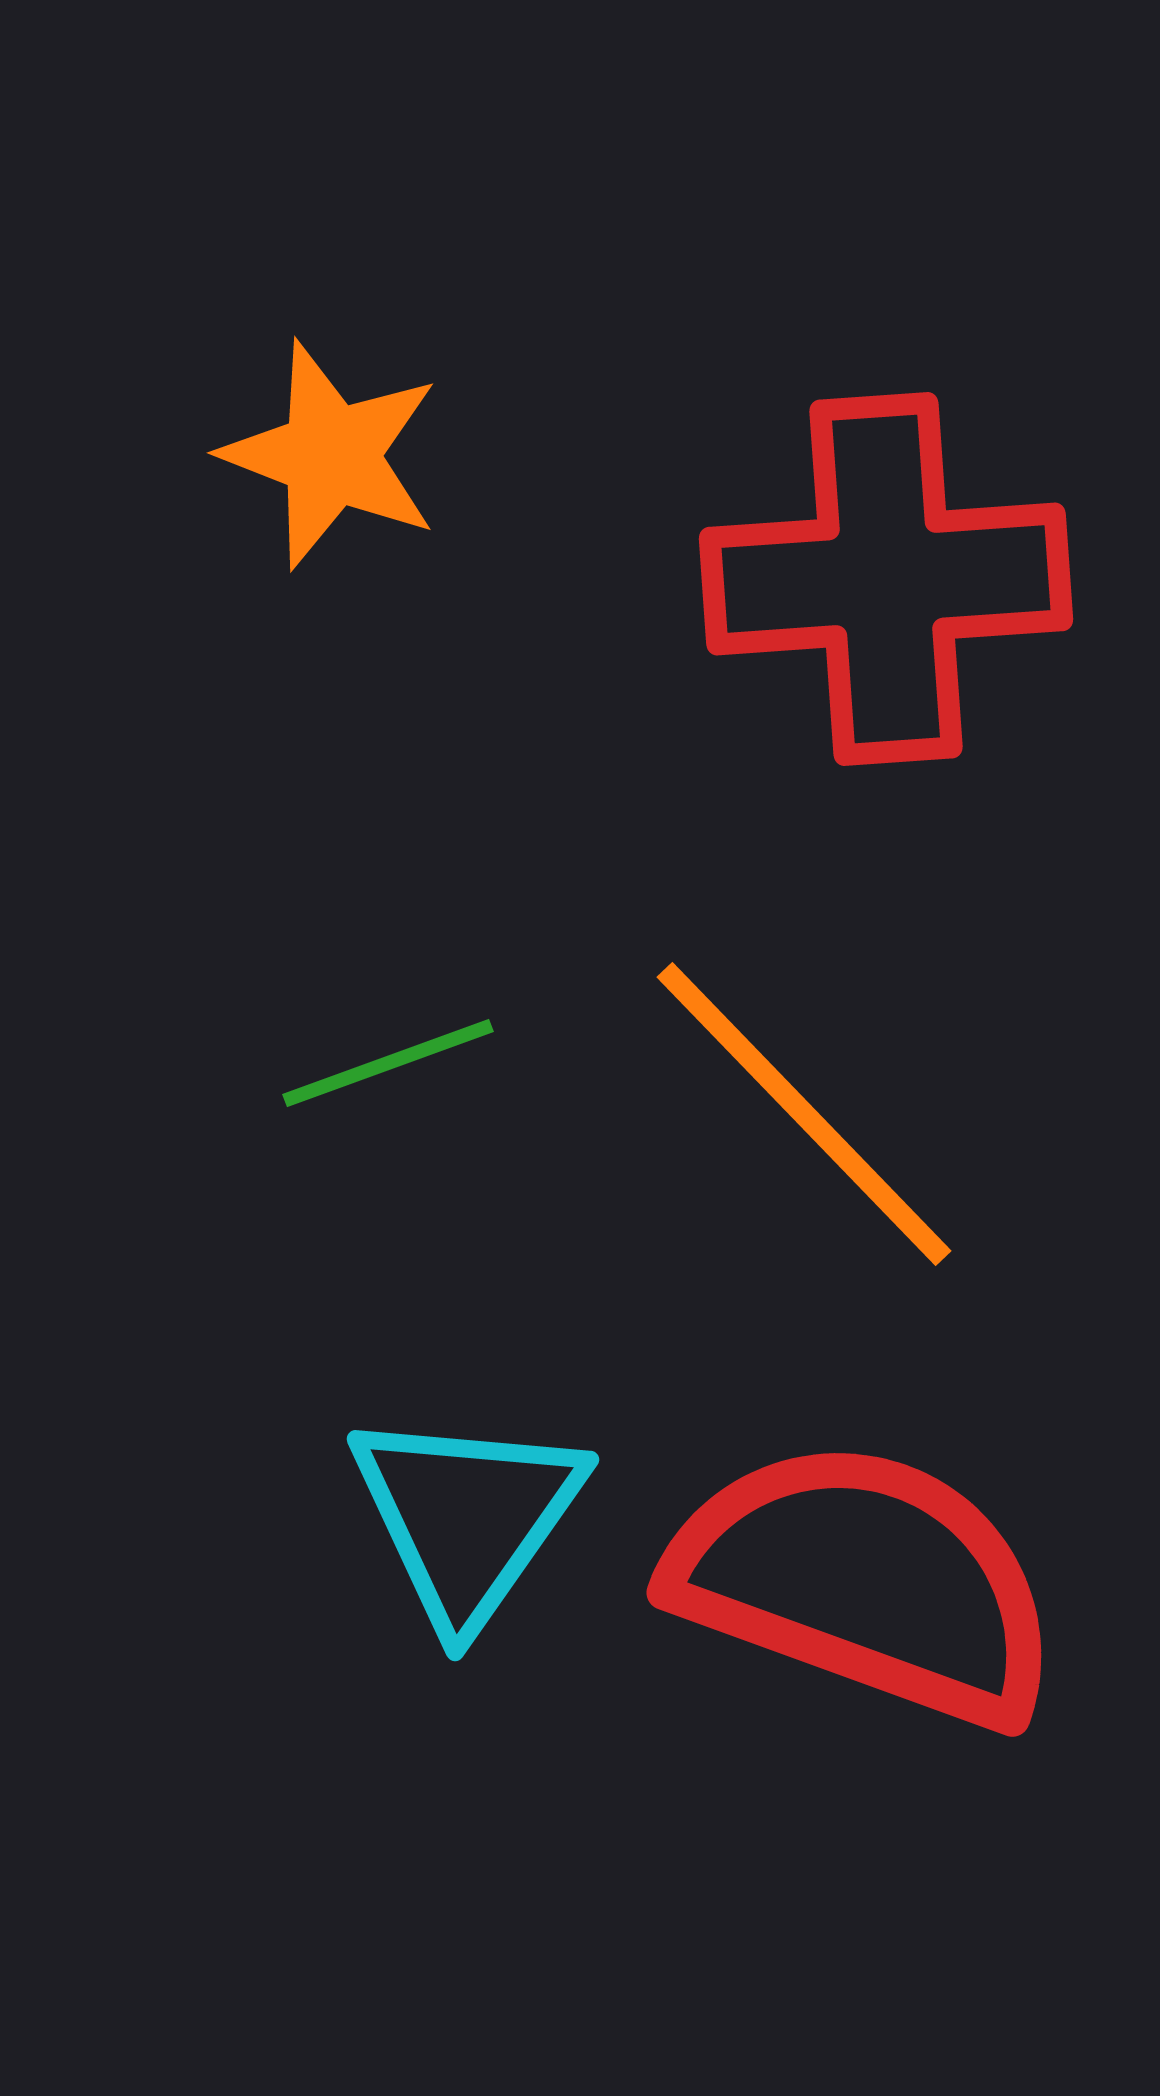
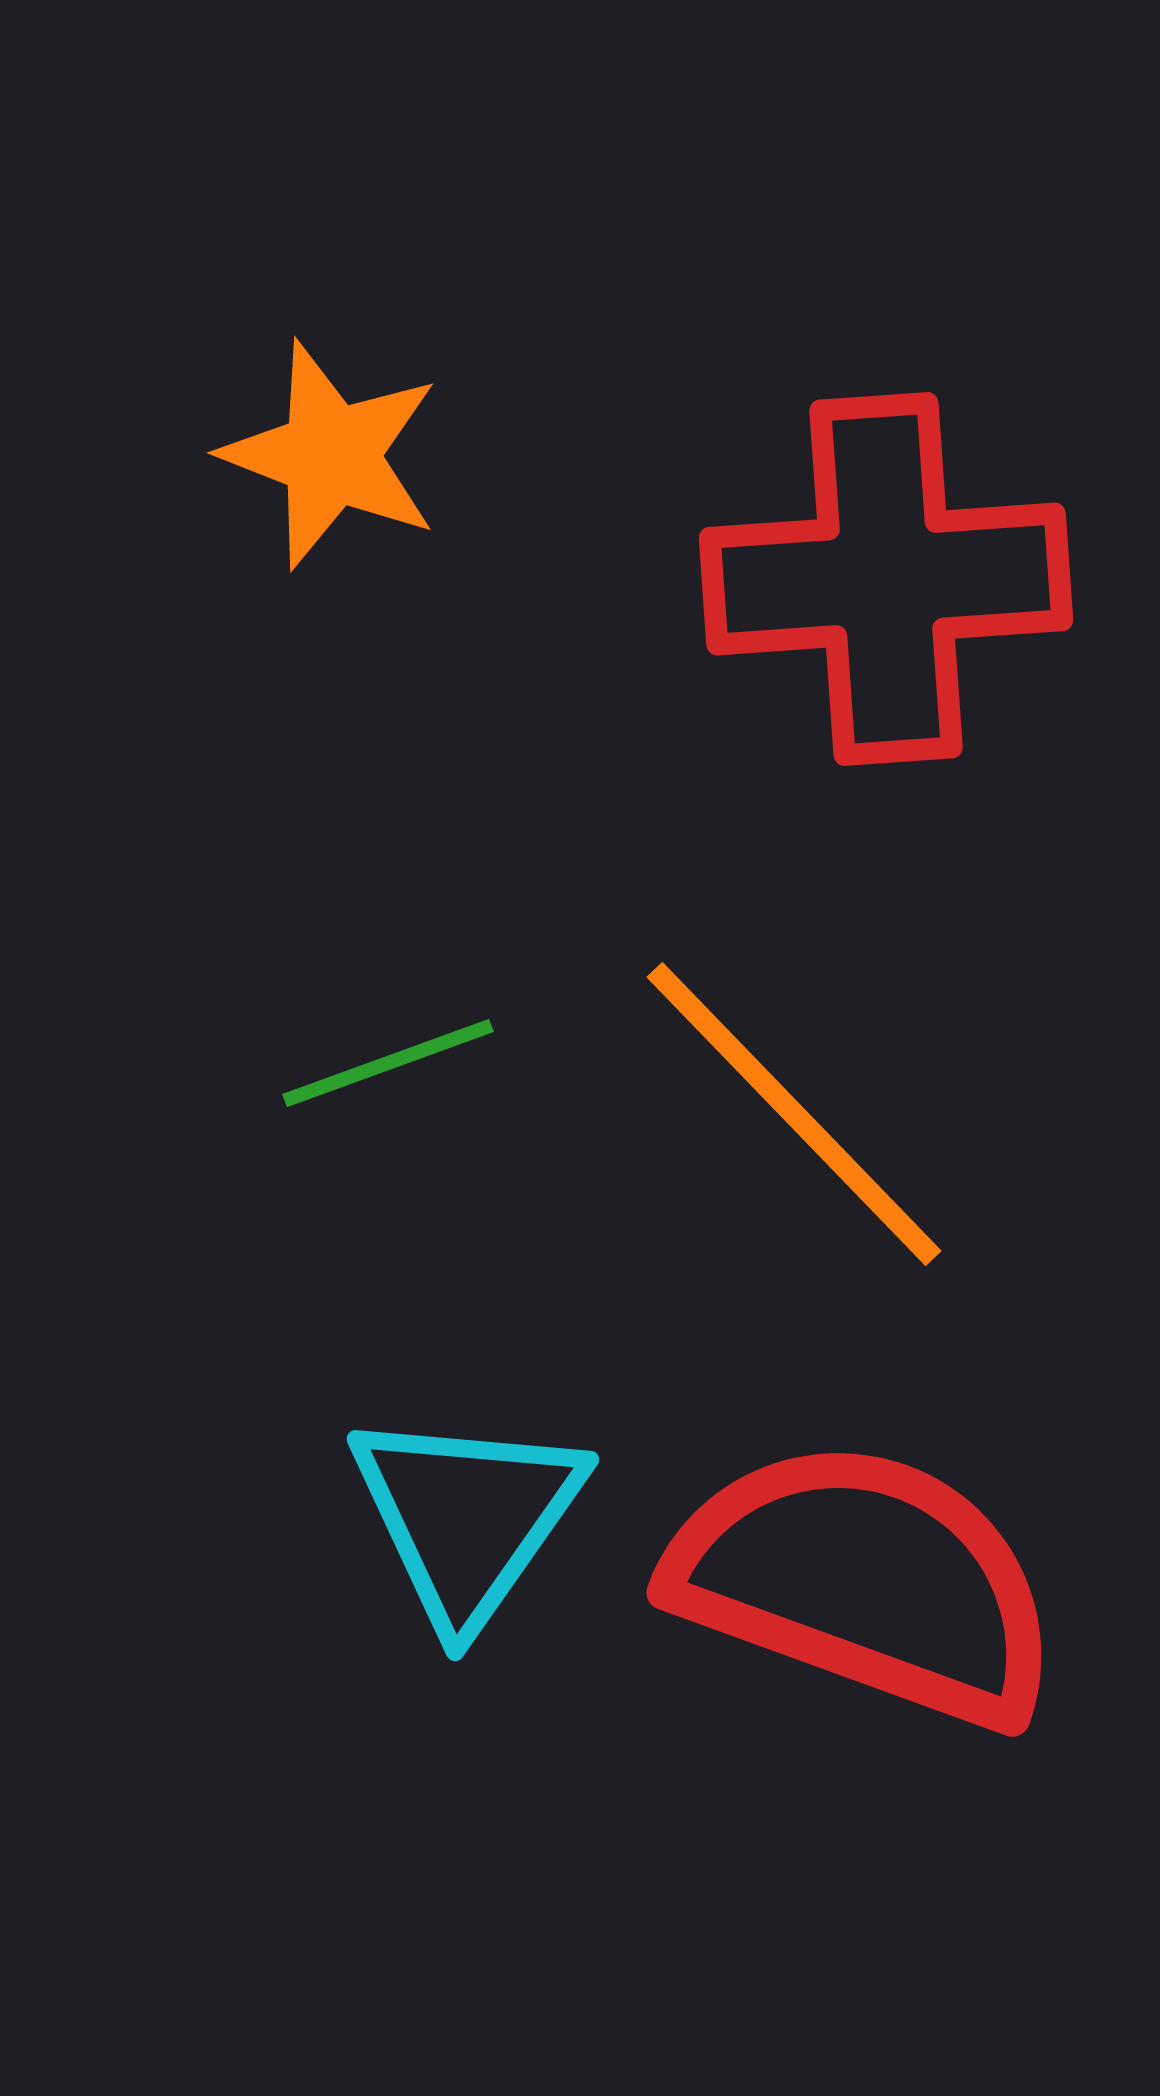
orange line: moved 10 px left
